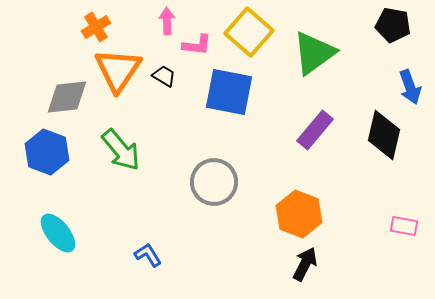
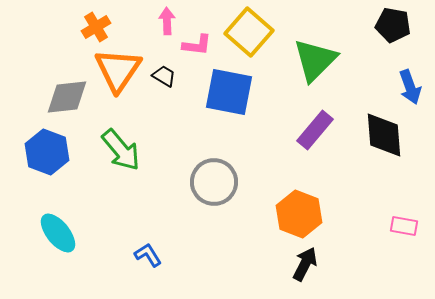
green triangle: moved 1 px right, 7 px down; rotated 9 degrees counterclockwise
black diamond: rotated 18 degrees counterclockwise
